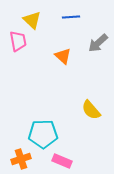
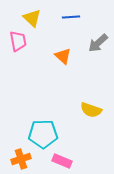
yellow triangle: moved 2 px up
yellow semicircle: rotated 30 degrees counterclockwise
